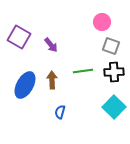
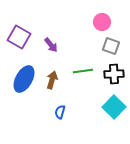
black cross: moved 2 px down
brown arrow: rotated 18 degrees clockwise
blue ellipse: moved 1 px left, 6 px up
